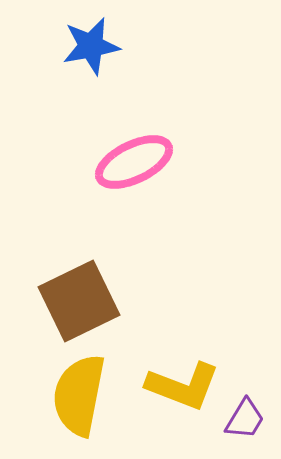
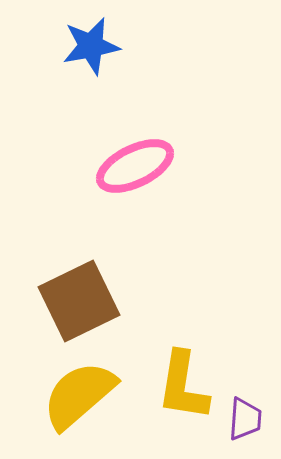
pink ellipse: moved 1 px right, 4 px down
yellow L-shape: rotated 78 degrees clockwise
yellow semicircle: rotated 38 degrees clockwise
purple trapezoid: rotated 27 degrees counterclockwise
